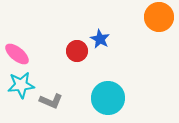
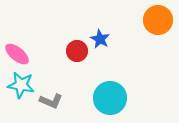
orange circle: moved 1 px left, 3 px down
cyan star: rotated 16 degrees clockwise
cyan circle: moved 2 px right
